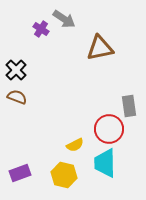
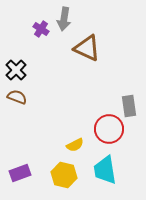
gray arrow: rotated 65 degrees clockwise
brown triangle: moved 13 px left; rotated 36 degrees clockwise
cyan trapezoid: moved 7 px down; rotated 8 degrees counterclockwise
